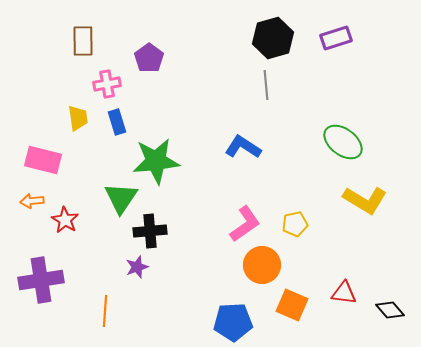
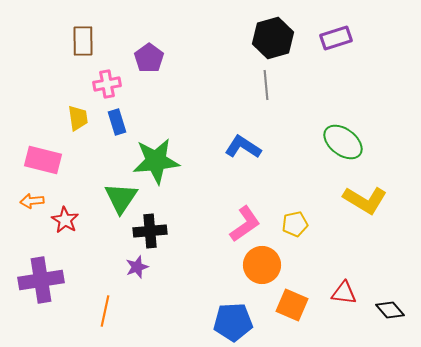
orange line: rotated 8 degrees clockwise
